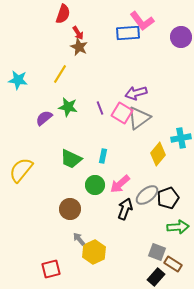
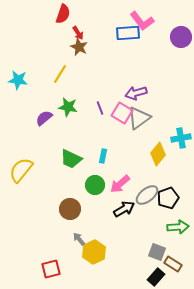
black arrow: moved 1 px left; rotated 40 degrees clockwise
